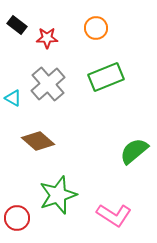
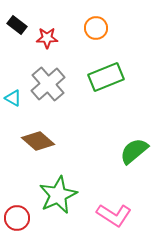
green star: rotated 6 degrees counterclockwise
